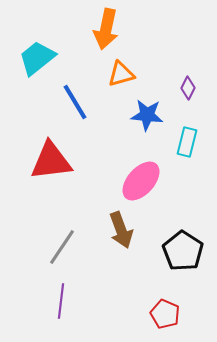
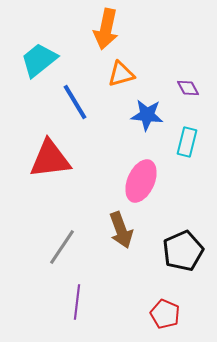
cyan trapezoid: moved 2 px right, 2 px down
purple diamond: rotated 55 degrees counterclockwise
red triangle: moved 1 px left, 2 px up
pink ellipse: rotated 18 degrees counterclockwise
black pentagon: rotated 15 degrees clockwise
purple line: moved 16 px right, 1 px down
